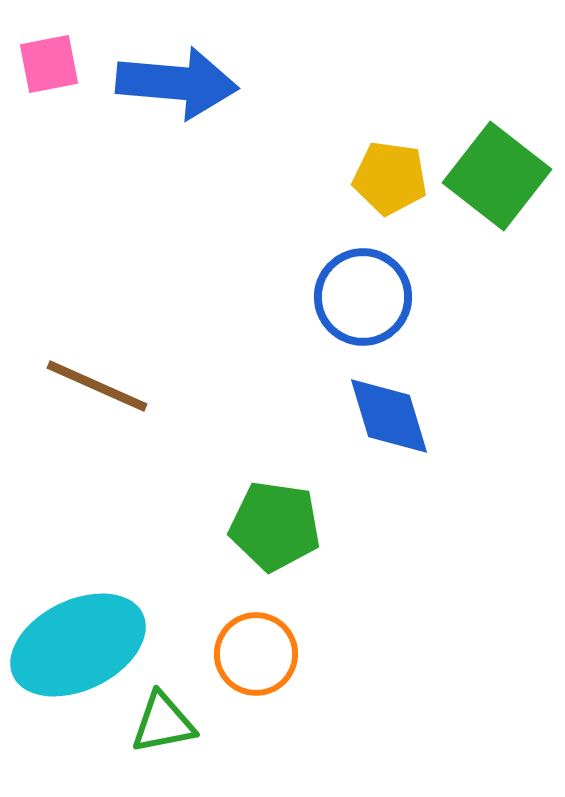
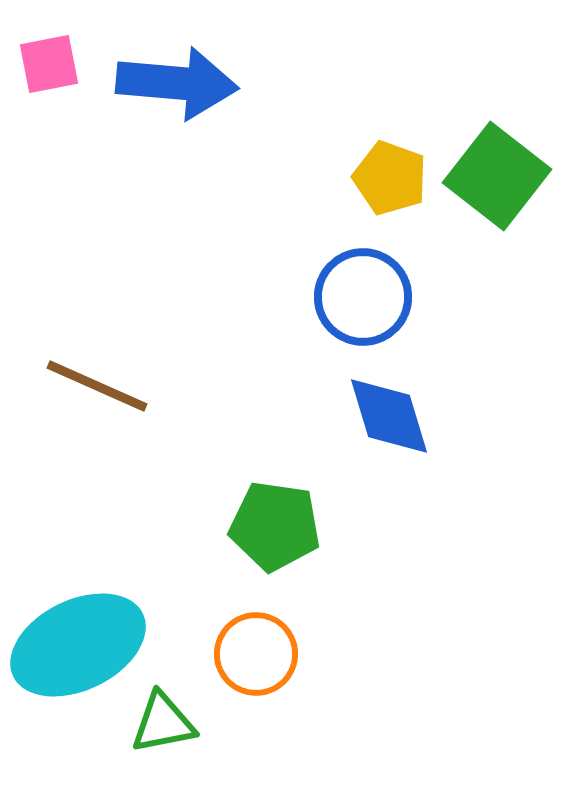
yellow pentagon: rotated 12 degrees clockwise
